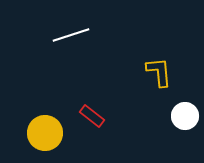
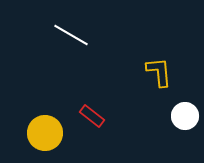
white line: rotated 48 degrees clockwise
